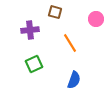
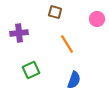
pink circle: moved 1 px right
purple cross: moved 11 px left, 3 px down
orange line: moved 3 px left, 1 px down
green square: moved 3 px left, 6 px down
